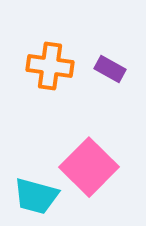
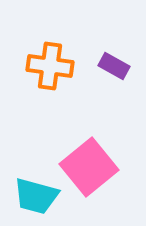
purple rectangle: moved 4 px right, 3 px up
pink square: rotated 6 degrees clockwise
